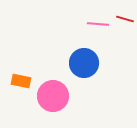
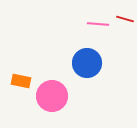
blue circle: moved 3 px right
pink circle: moved 1 px left
